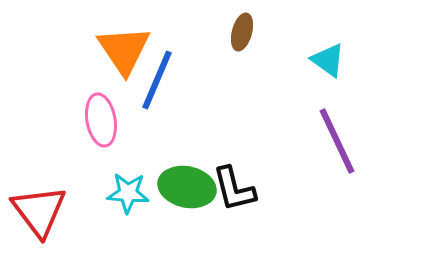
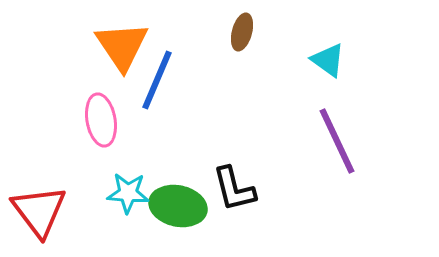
orange triangle: moved 2 px left, 4 px up
green ellipse: moved 9 px left, 19 px down
